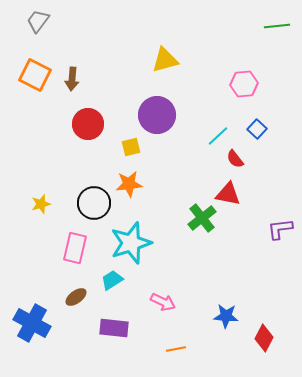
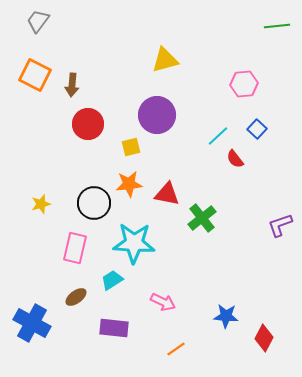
brown arrow: moved 6 px down
red triangle: moved 61 px left
purple L-shape: moved 4 px up; rotated 12 degrees counterclockwise
cyan star: moved 3 px right; rotated 21 degrees clockwise
orange line: rotated 24 degrees counterclockwise
